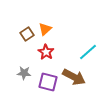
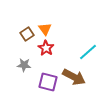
orange triangle: rotated 24 degrees counterclockwise
red star: moved 4 px up
gray star: moved 8 px up
